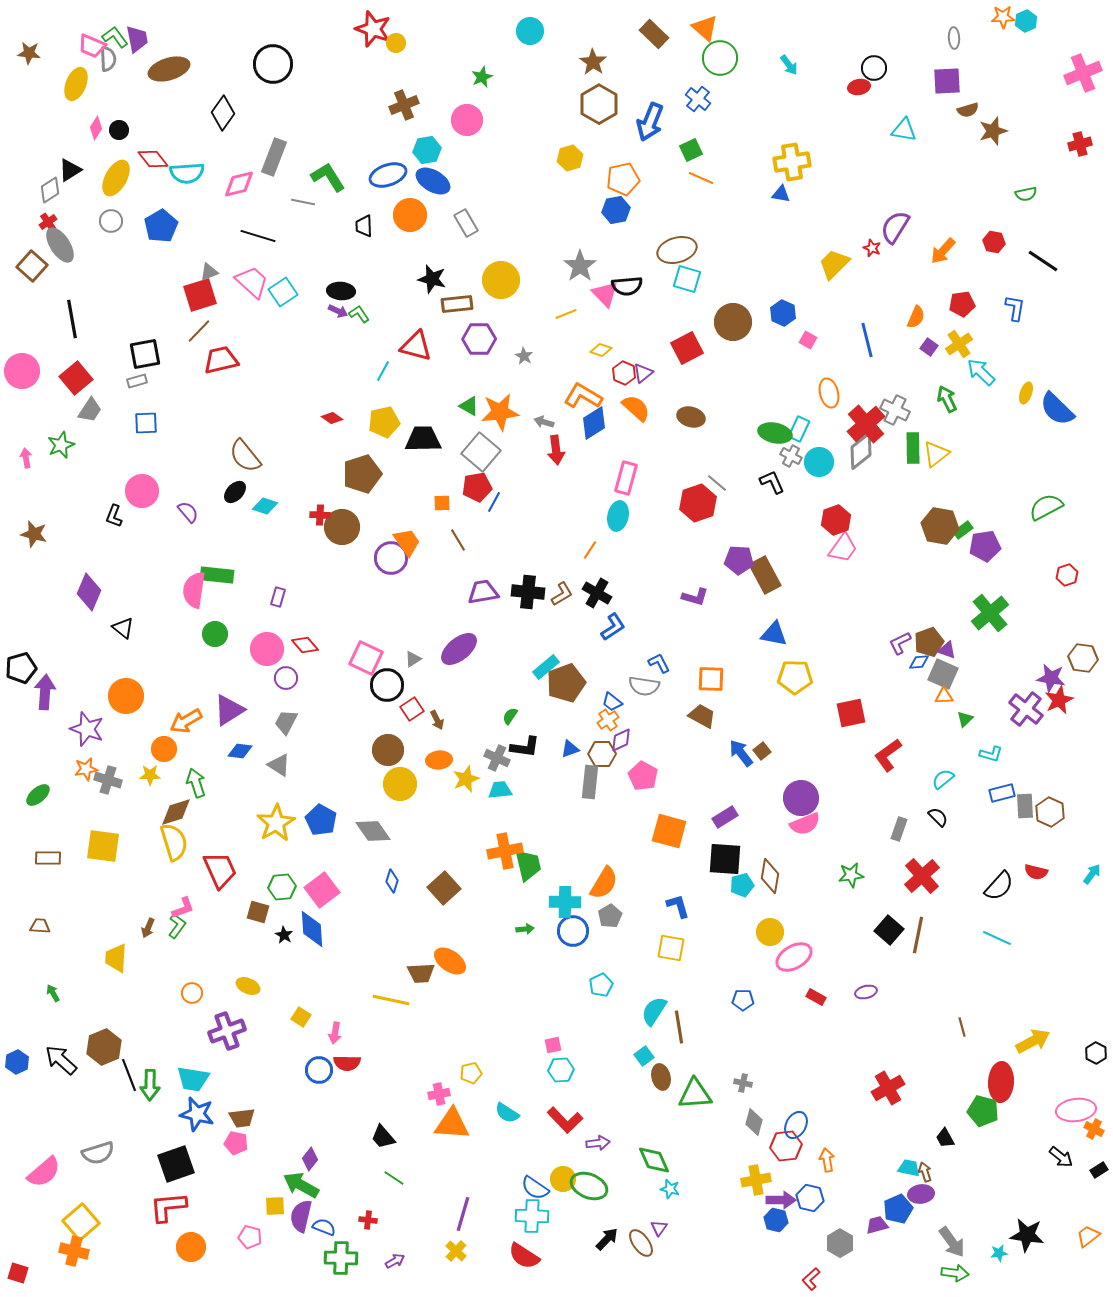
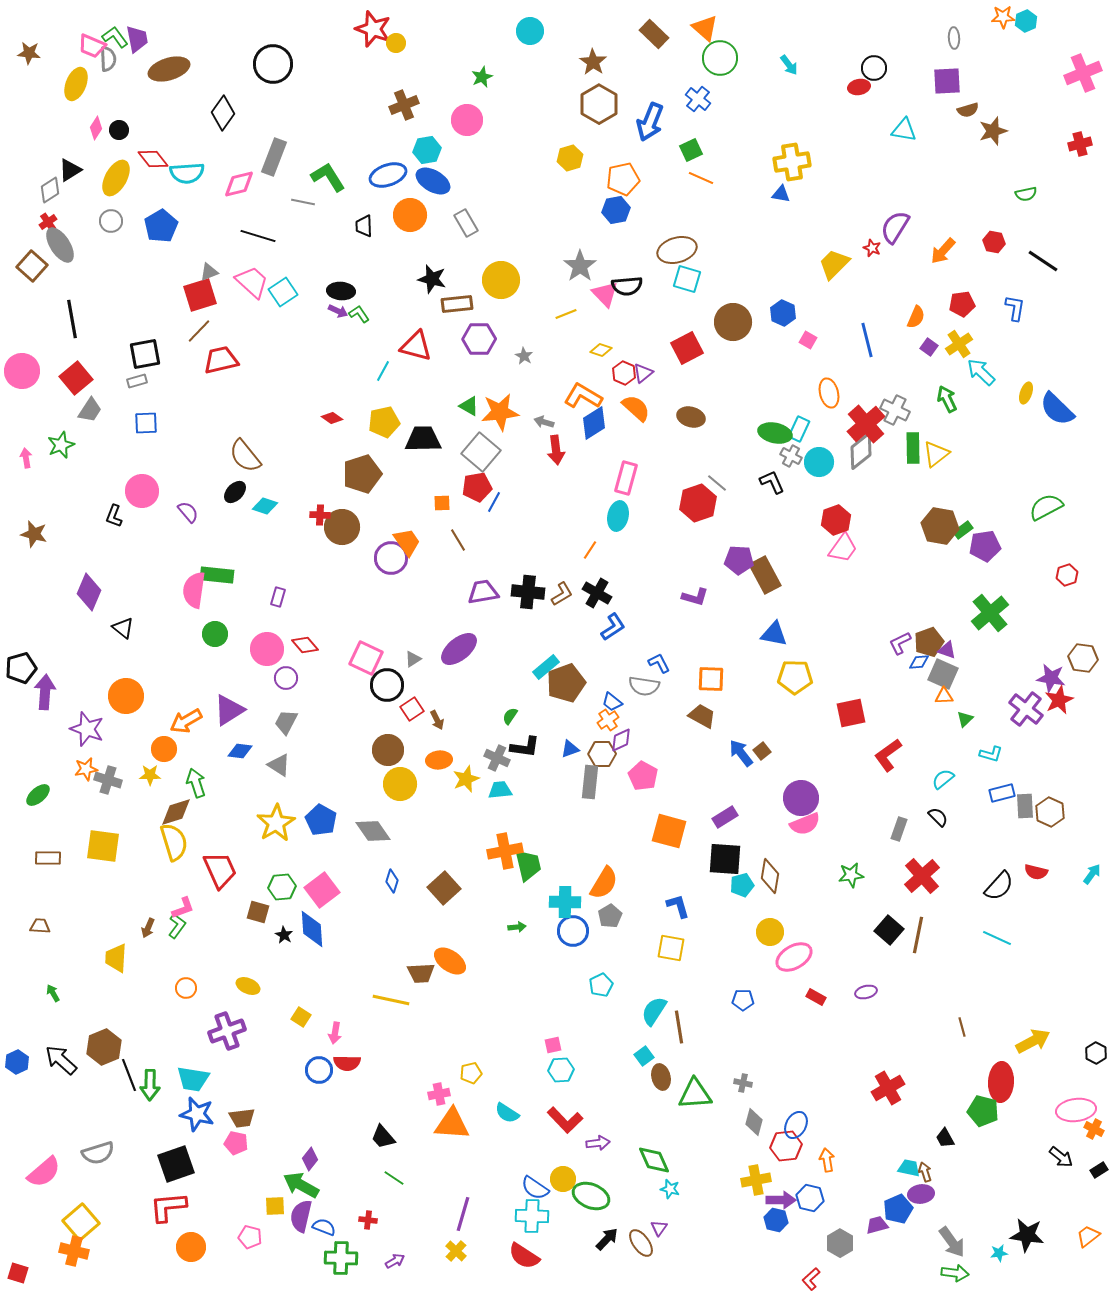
green arrow at (525, 929): moved 8 px left, 2 px up
orange circle at (192, 993): moved 6 px left, 5 px up
green ellipse at (589, 1186): moved 2 px right, 10 px down
